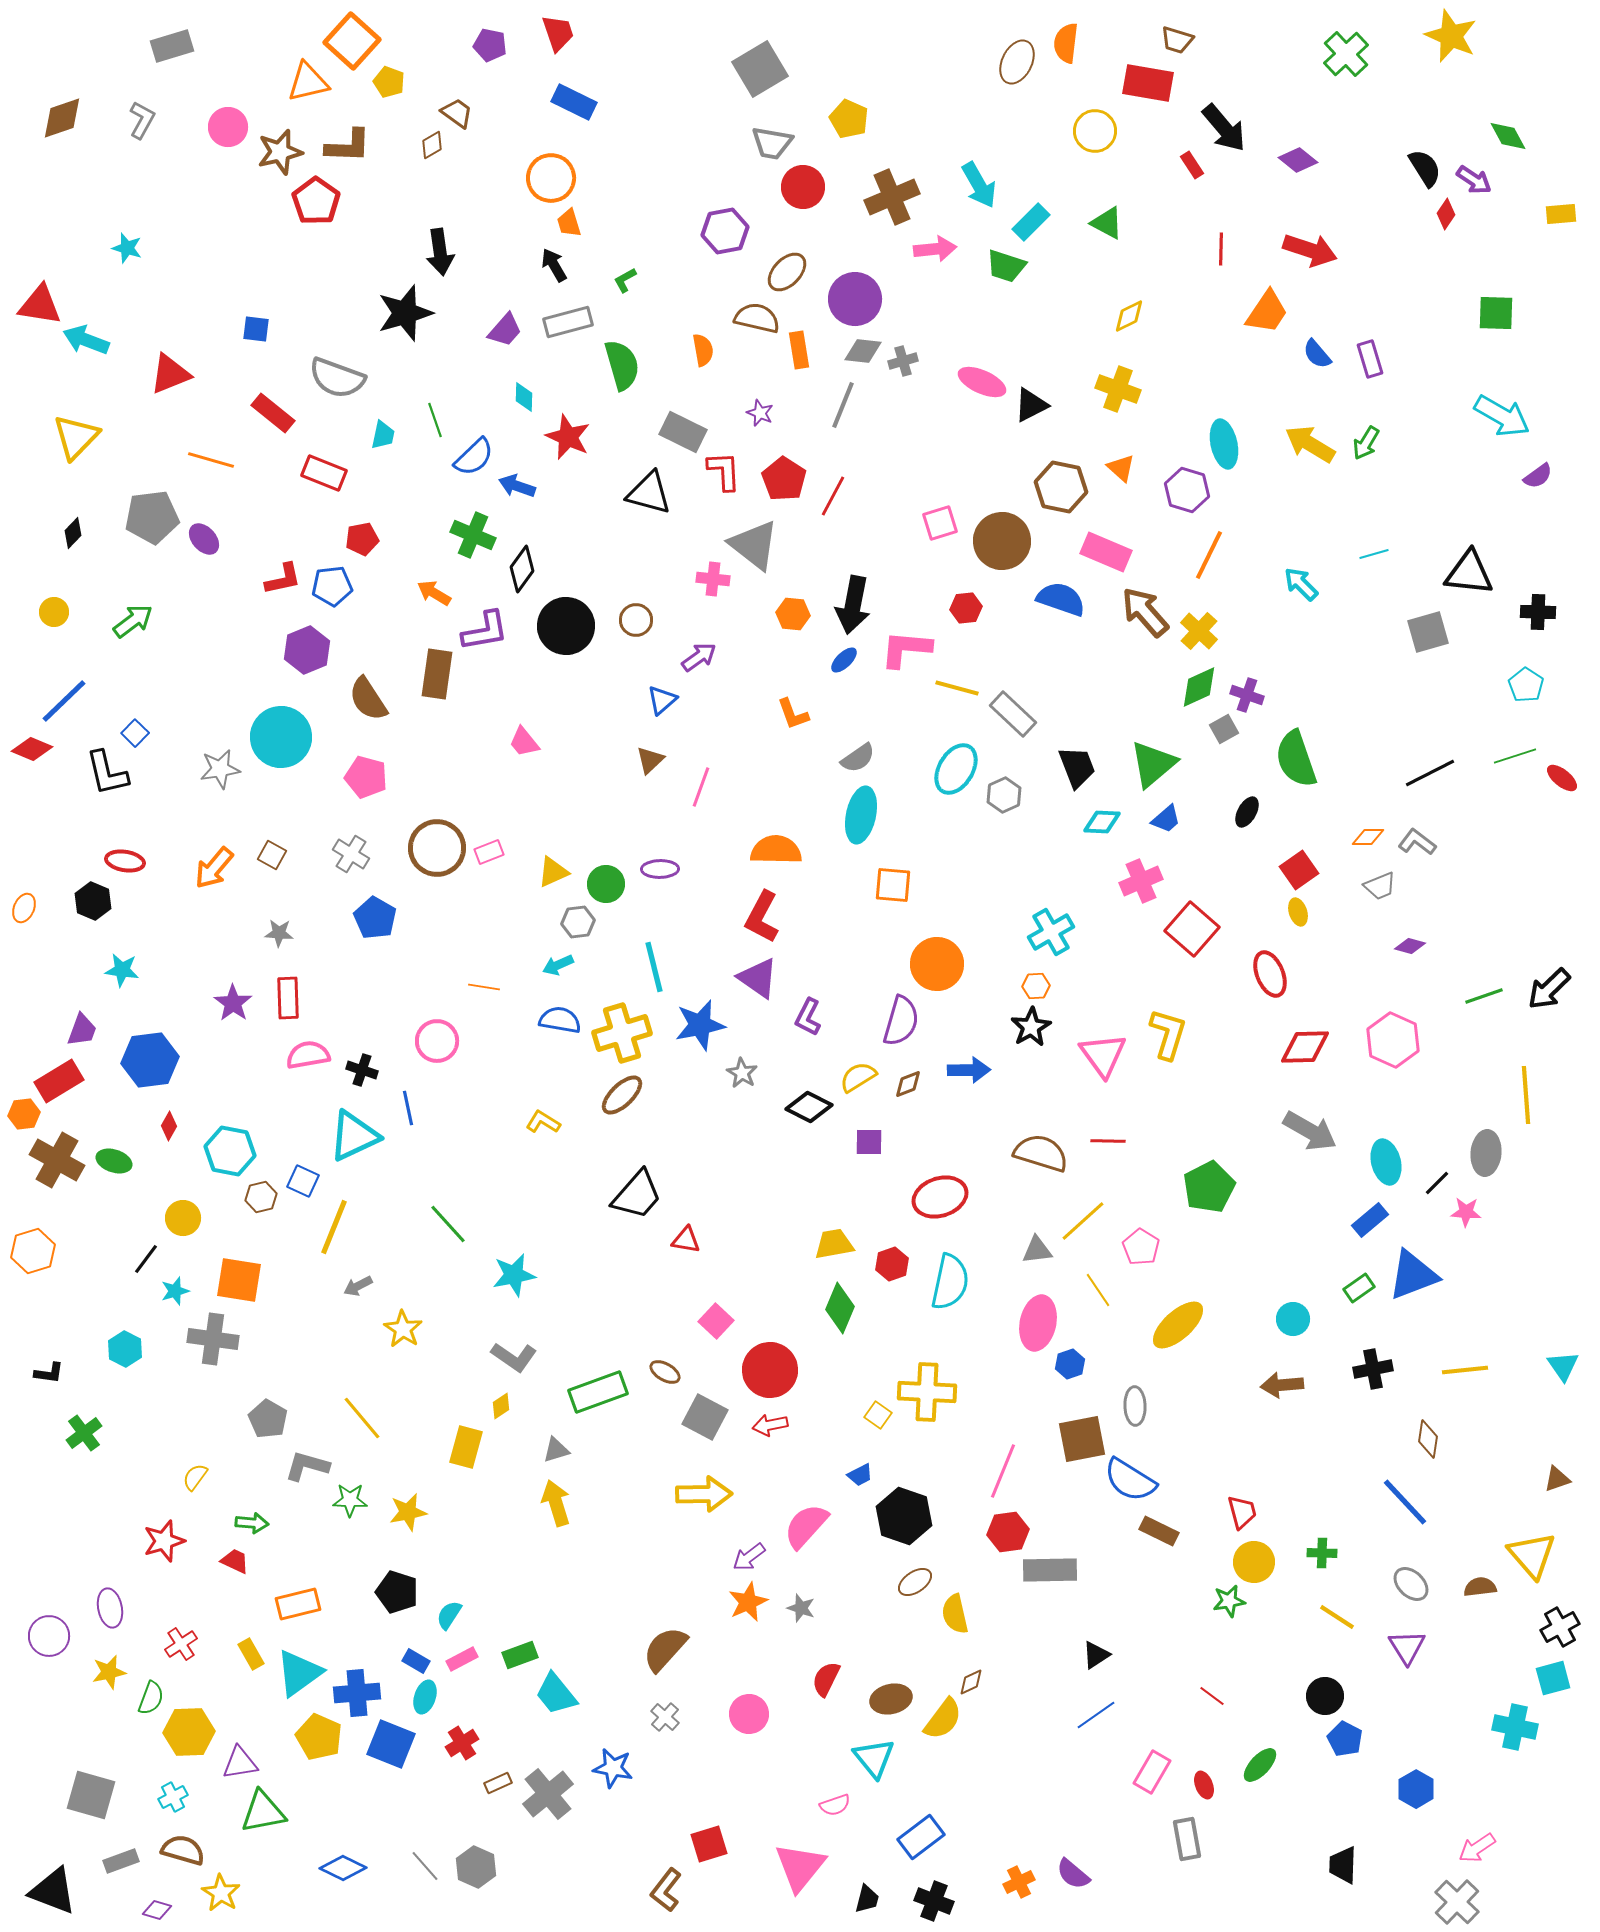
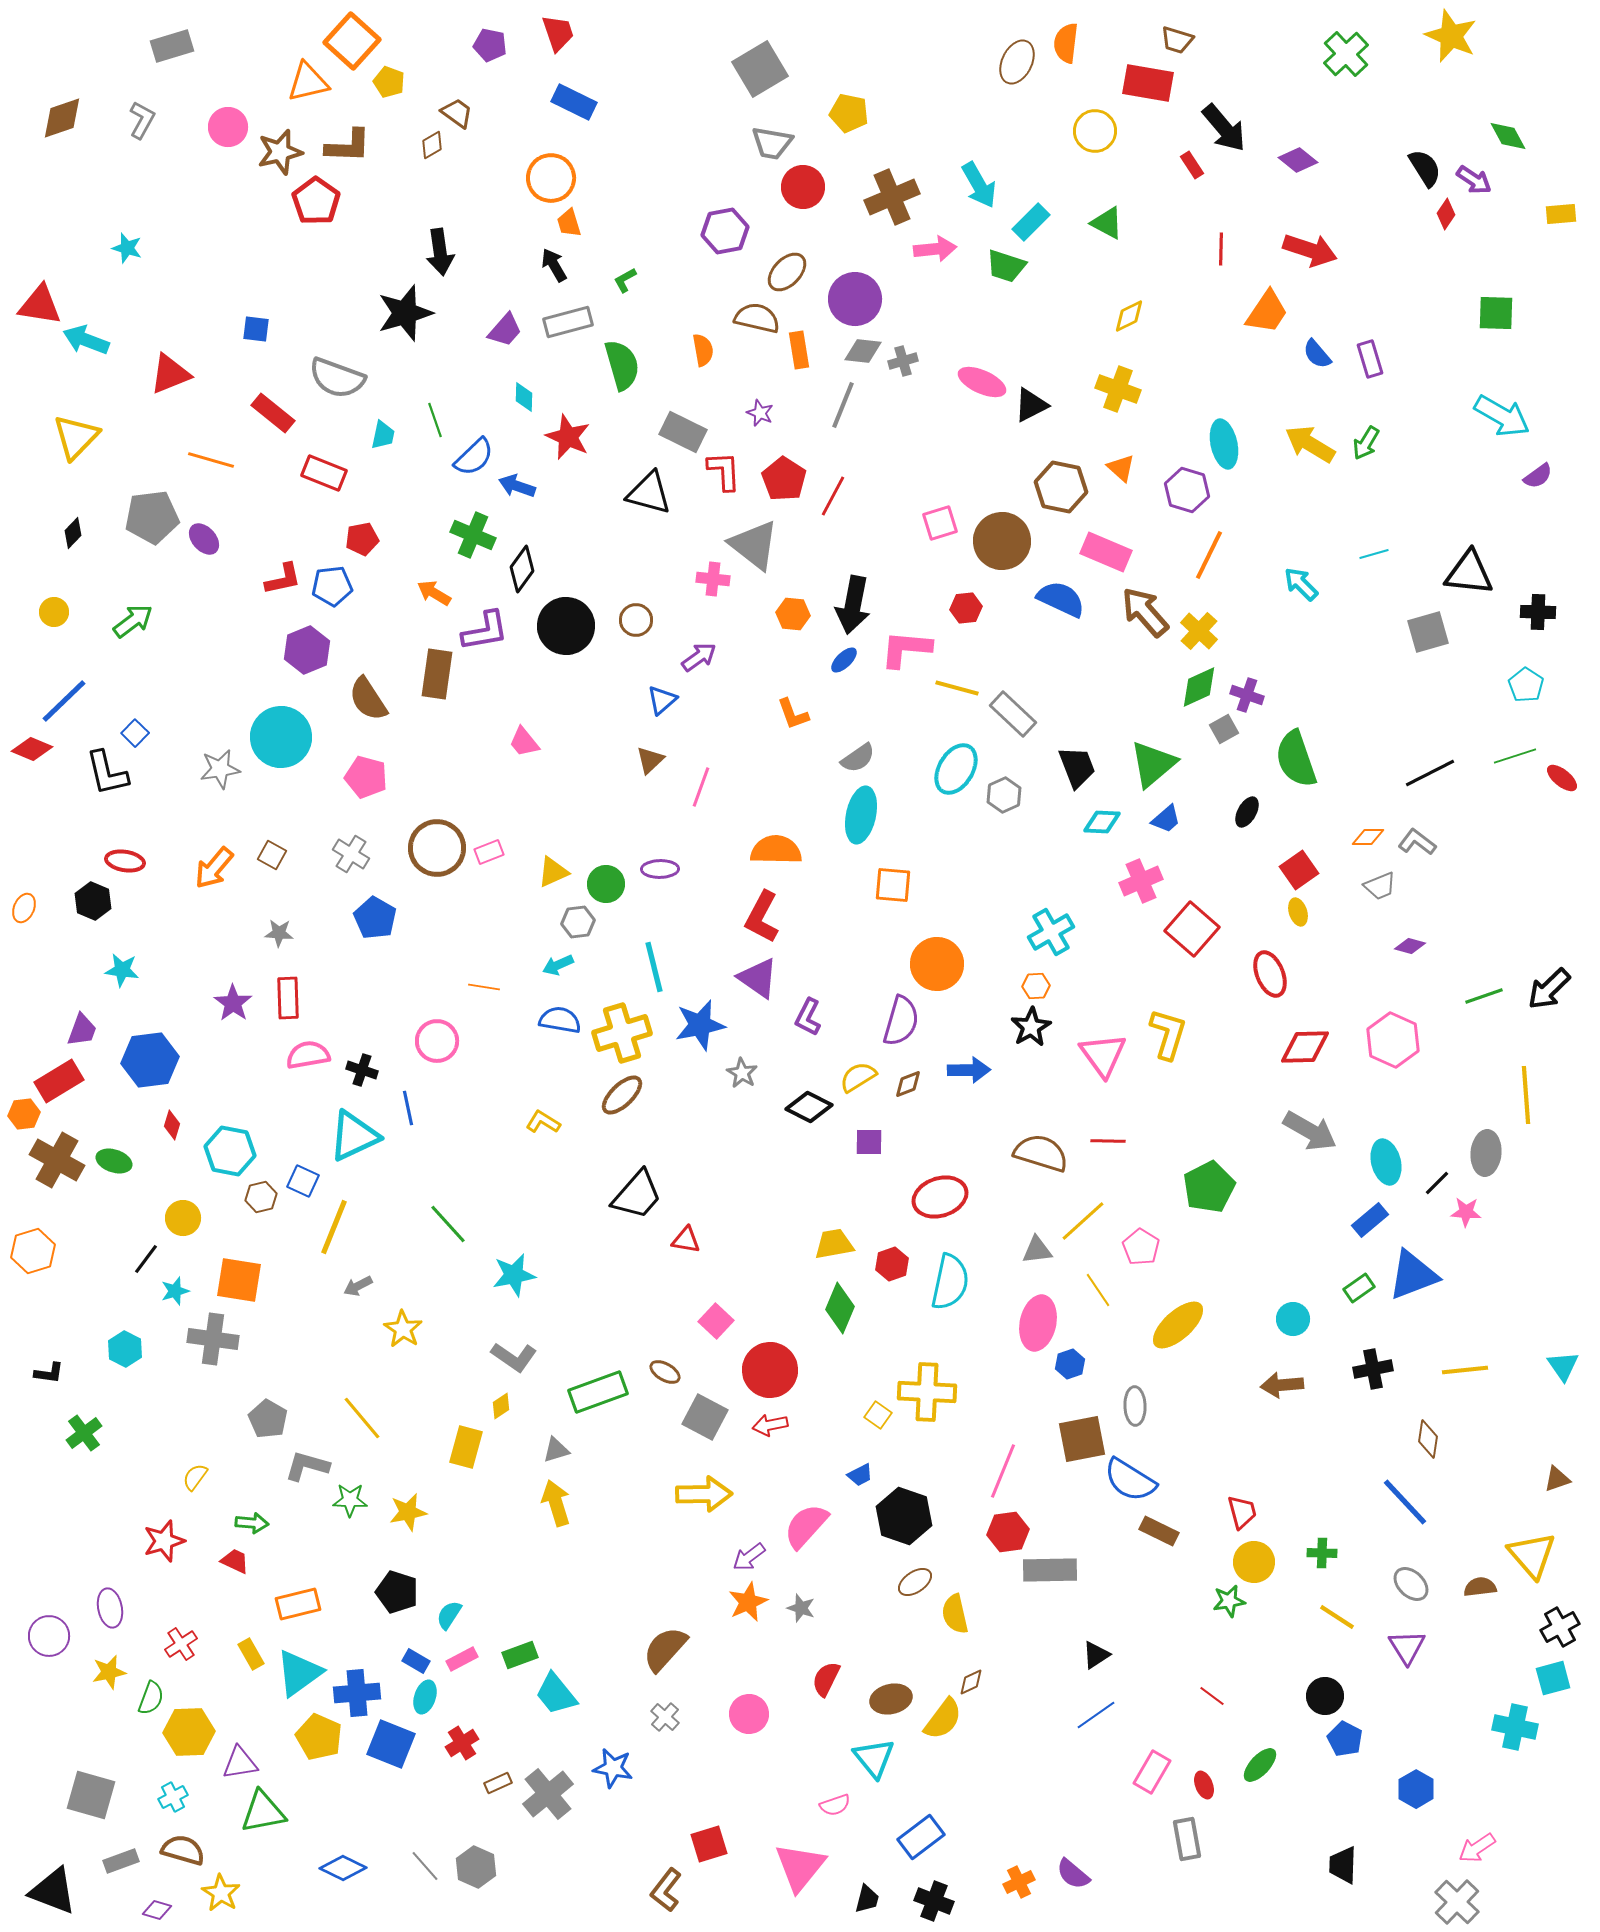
yellow pentagon at (849, 119): moved 6 px up; rotated 12 degrees counterclockwise
blue semicircle at (1061, 599): rotated 6 degrees clockwise
red diamond at (169, 1126): moved 3 px right, 1 px up; rotated 12 degrees counterclockwise
